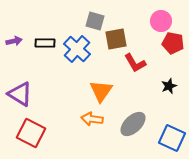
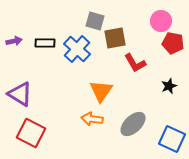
brown square: moved 1 px left, 1 px up
blue square: moved 1 px down
